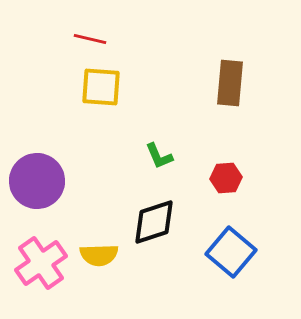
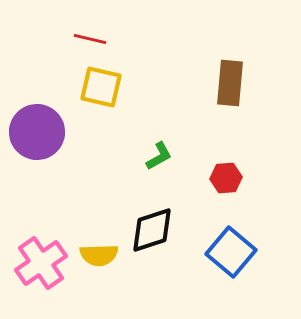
yellow square: rotated 9 degrees clockwise
green L-shape: rotated 96 degrees counterclockwise
purple circle: moved 49 px up
black diamond: moved 2 px left, 8 px down
